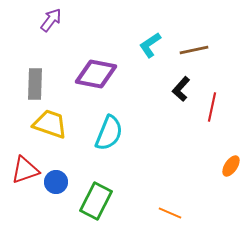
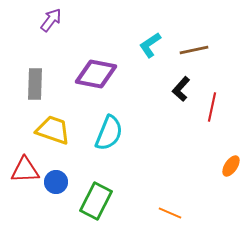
yellow trapezoid: moved 3 px right, 6 px down
red triangle: rotated 16 degrees clockwise
